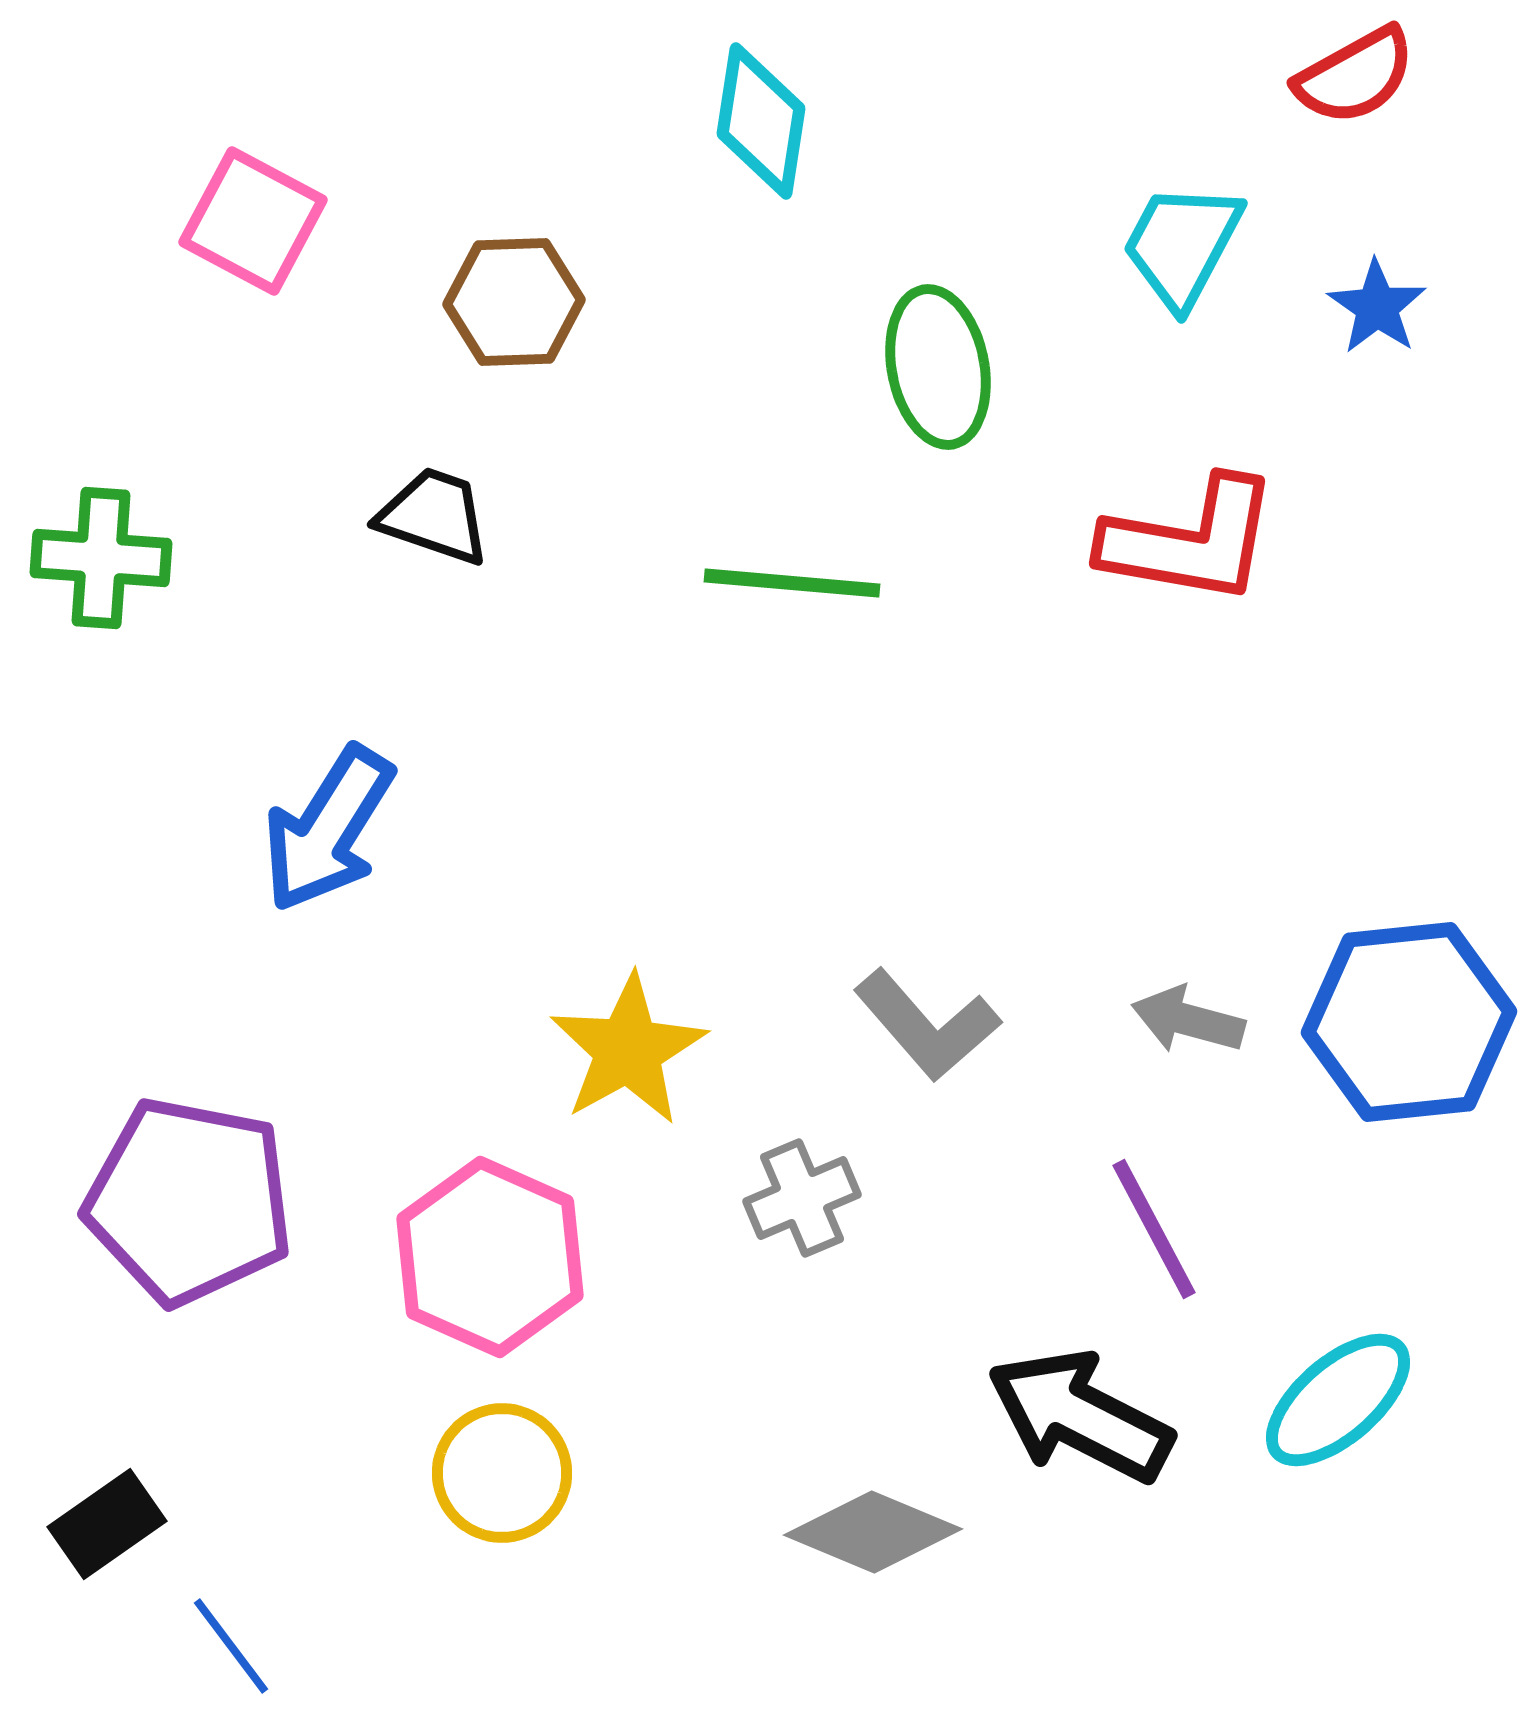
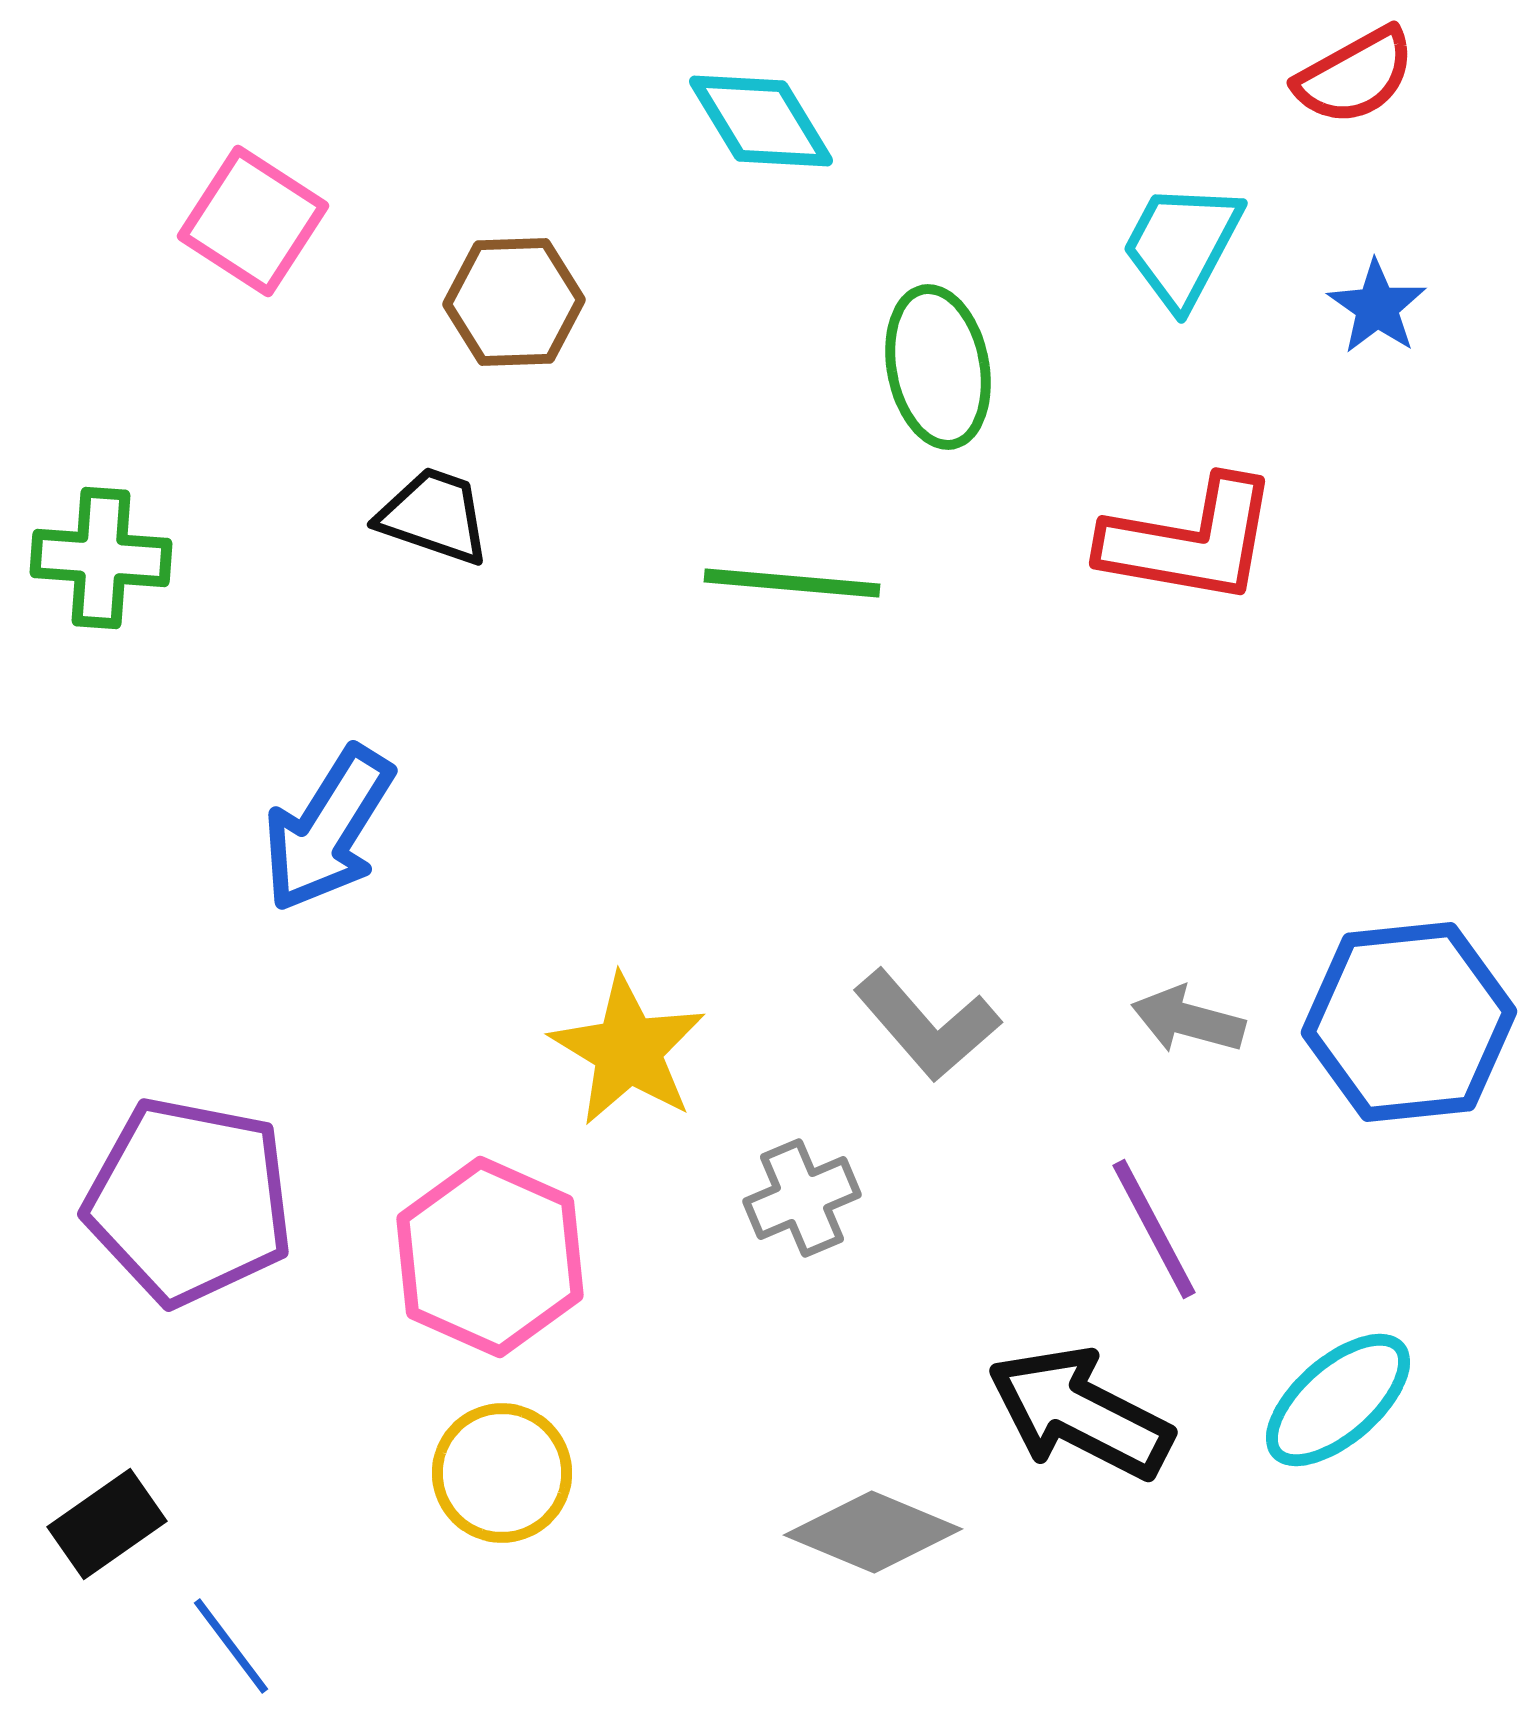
cyan diamond: rotated 40 degrees counterclockwise
pink square: rotated 5 degrees clockwise
yellow star: rotated 12 degrees counterclockwise
black arrow: moved 3 px up
